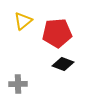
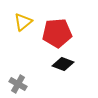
yellow triangle: moved 1 px down
gray cross: rotated 30 degrees clockwise
